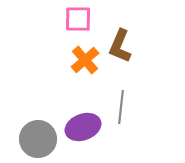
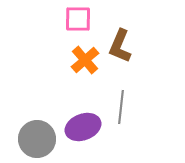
gray circle: moved 1 px left
